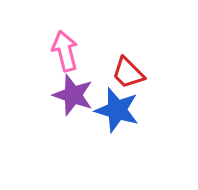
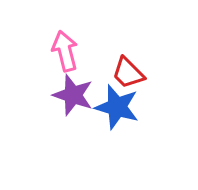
blue star: moved 3 px up
